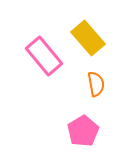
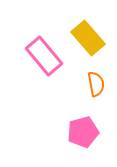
pink pentagon: moved 1 px down; rotated 16 degrees clockwise
